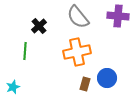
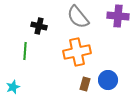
black cross: rotated 35 degrees counterclockwise
blue circle: moved 1 px right, 2 px down
